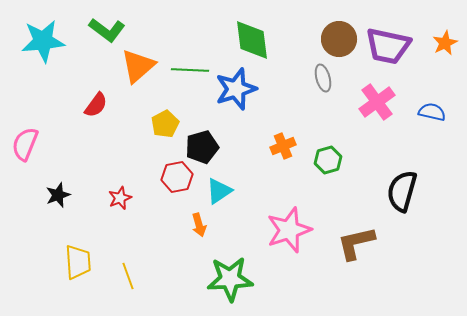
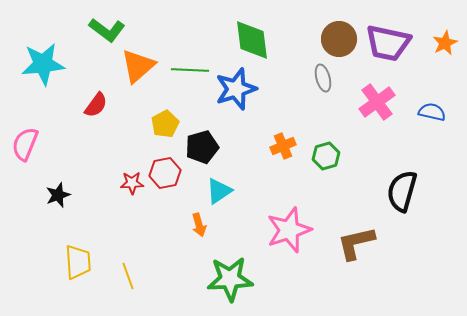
cyan star: moved 23 px down
purple trapezoid: moved 3 px up
green hexagon: moved 2 px left, 4 px up
red hexagon: moved 12 px left, 4 px up
red star: moved 12 px right, 15 px up; rotated 20 degrees clockwise
